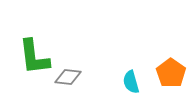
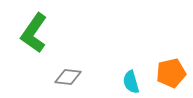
green L-shape: moved 24 px up; rotated 42 degrees clockwise
orange pentagon: rotated 24 degrees clockwise
